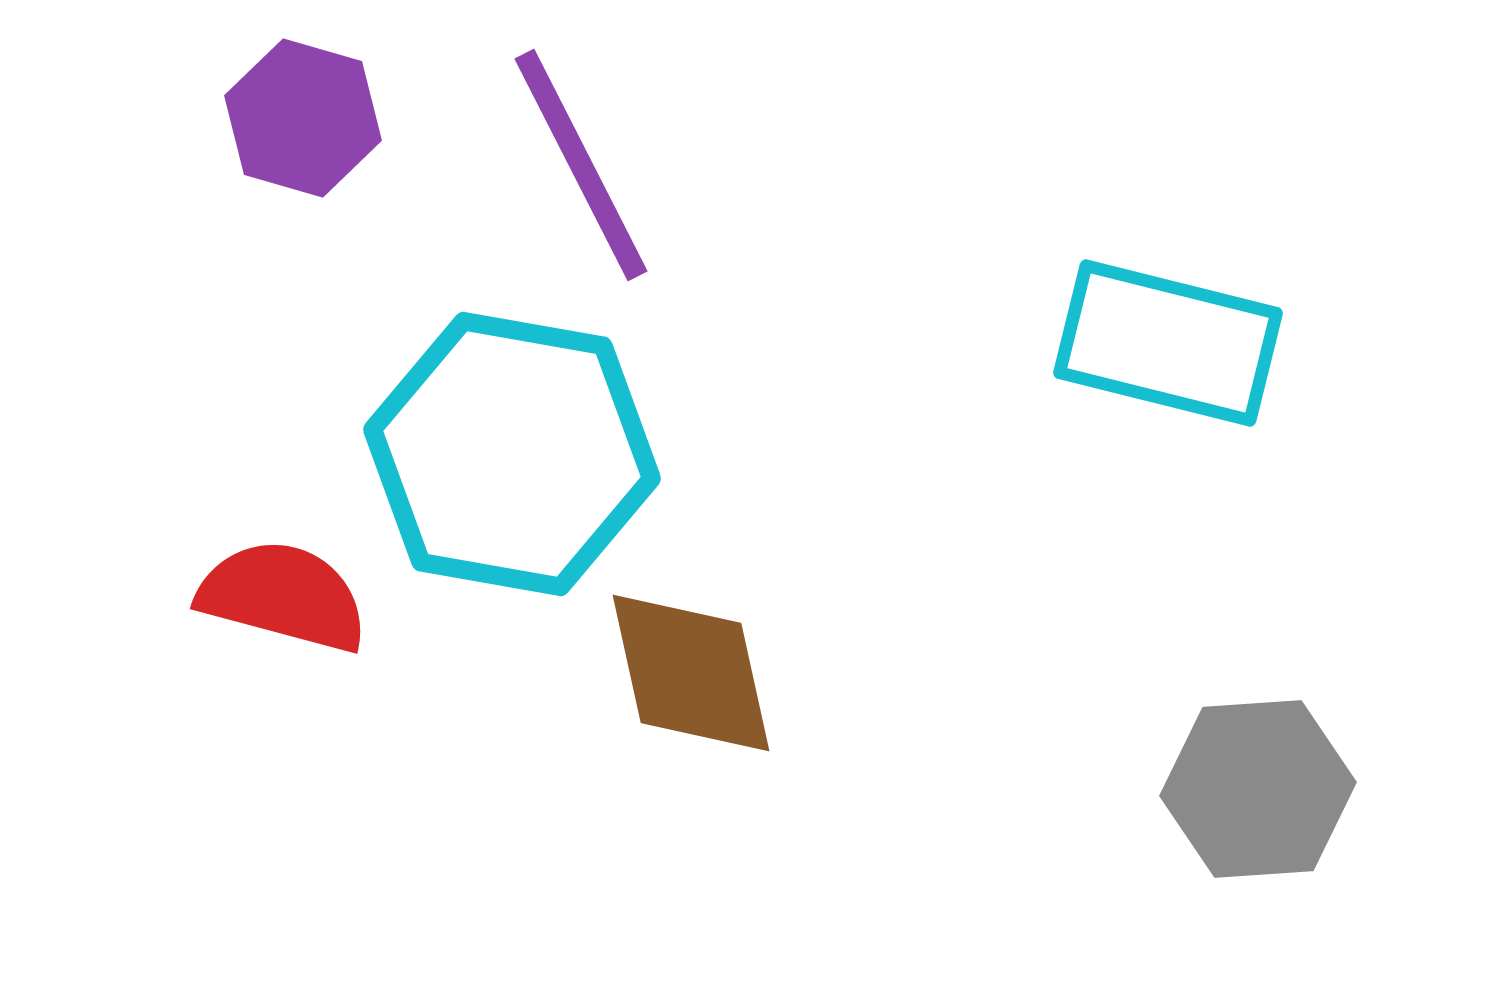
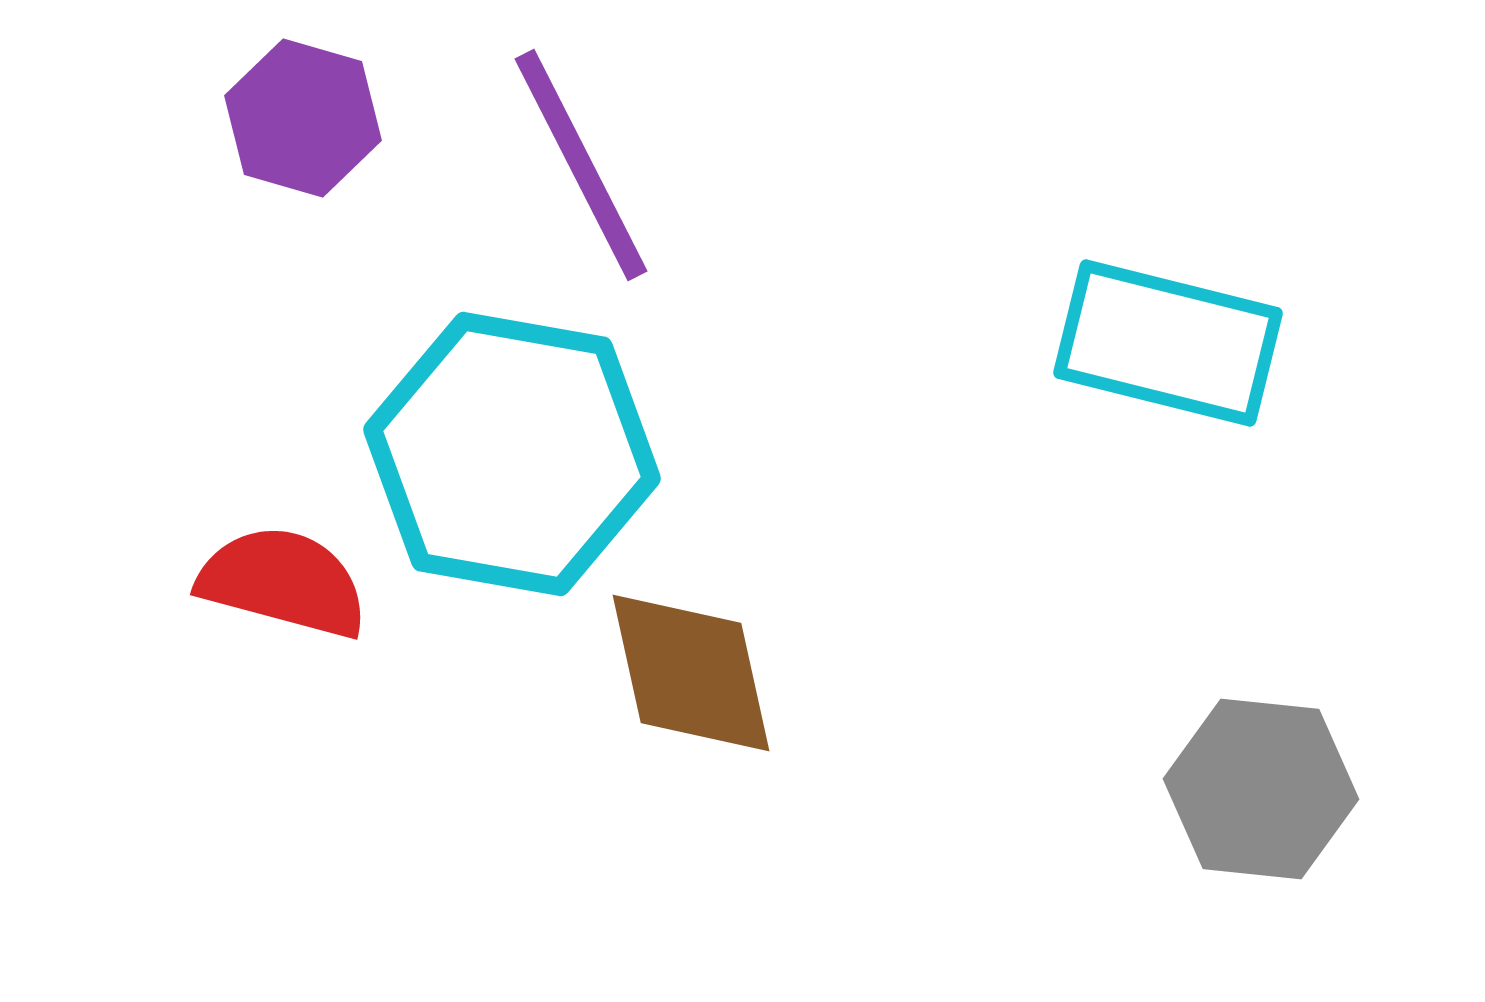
red semicircle: moved 14 px up
gray hexagon: moved 3 px right; rotated 10 degrees clockwise
